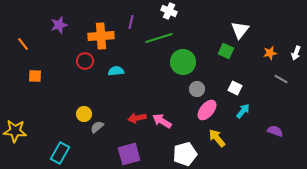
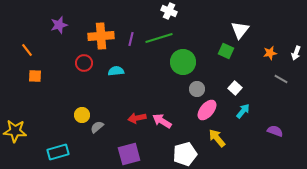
purple line: moved 17 px down
orange line: moved 4 px right, 6 px down
red circle: moved 1 px left, 2 px down
white square: rotated 16 degrees clockwise
yellow circle: moved 2 px left, 1 px down
cyan rectangle: moved 2 px left, 1 px up; rotated 45 degrees clockwise
